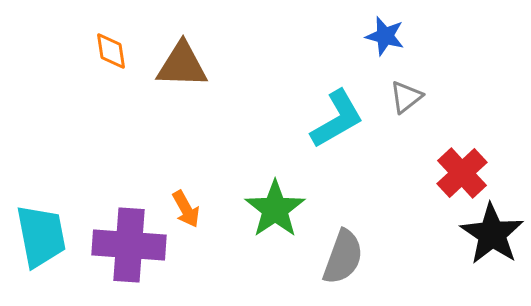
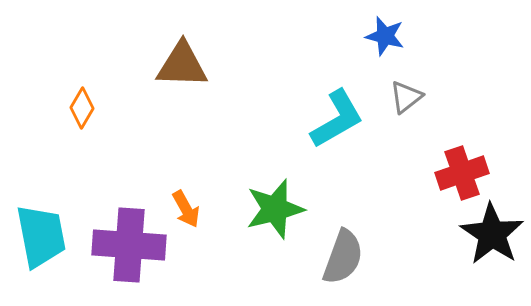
orange diamond: moved 29 px left, 57 px down; rotated 39 degrees clockwise
red cross: rotated 24 degrees clockwise
green star: rotated 20 degrees clockwise
